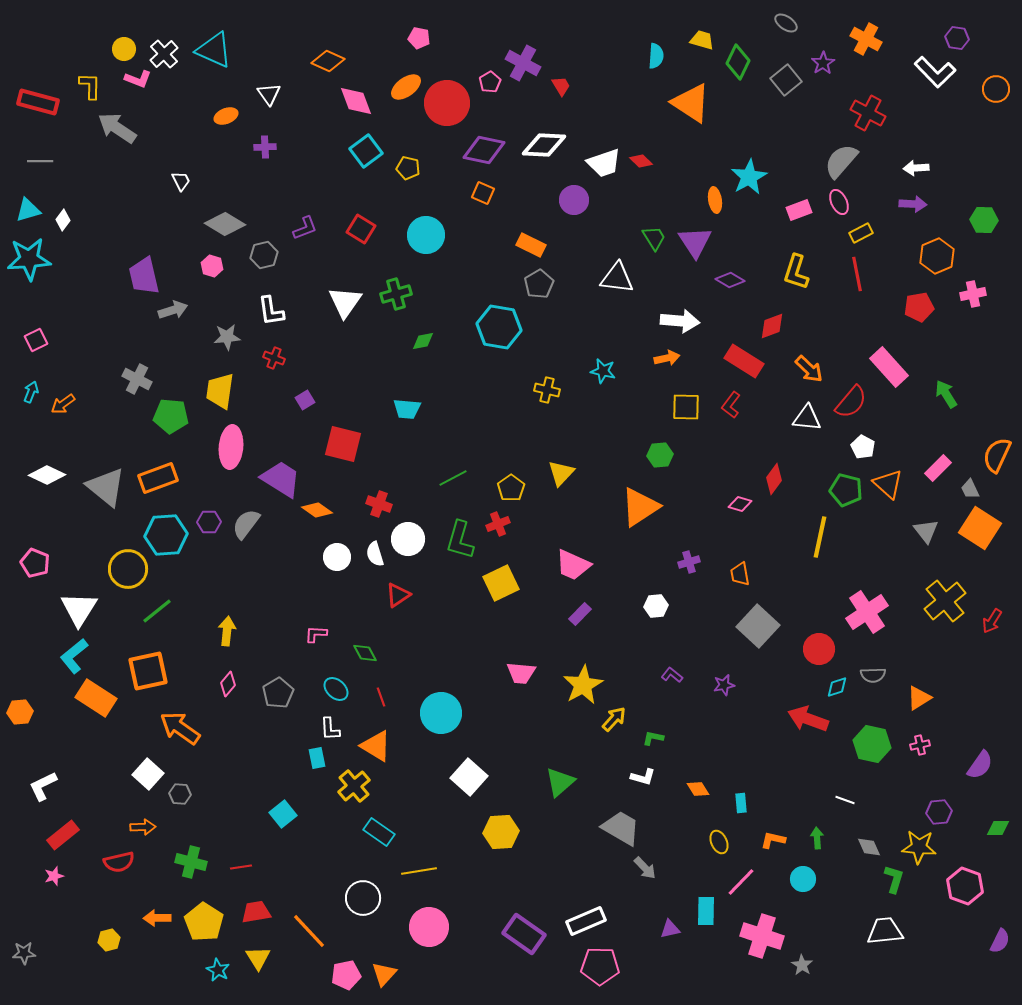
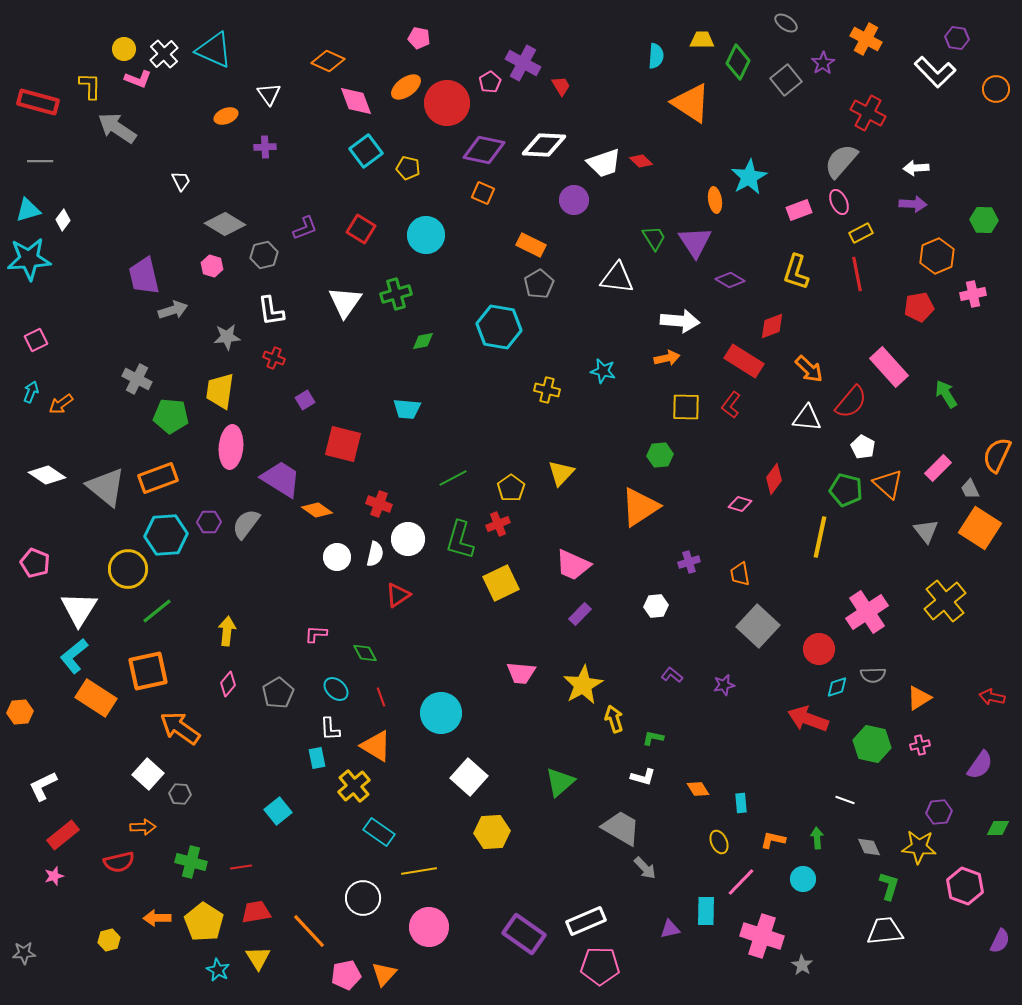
yellow trapezoid at (702, 40): rotated 15 degrees counterclockwise
orange arrow at (63, 404): moved 2 px left
white diamond at (47, 475): rotated 9 degrees clockwise
white semicircle at (375, 554): rotated 150 degrees counterclockwise
red arrow at (992, 621): moved 76 px down; rotated 70 degrees clockwise
yellow arrow at (614, 719): rotated 60 degrees counterclockwise
cyan square at (283, 814): moved 5 px left, 3 px up
yellow hexagon at (501, 832): moved 9 px left
green L-shape at (894, 879): moved 5 px left, 7 px down
